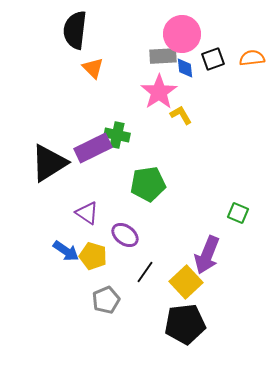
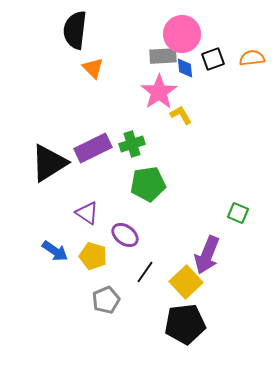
green cross: moved 15 px right, 9 px down; rotated 30 degrees counterclockwise
blue arrow: moved 11 px left
